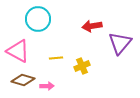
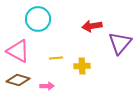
yellow cross: rotated 21 degrees clockwise
brown diamond: moved 5 px left
